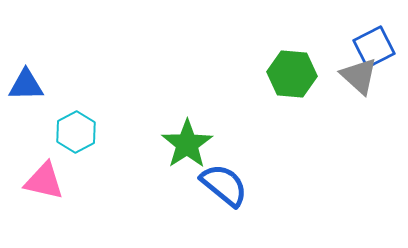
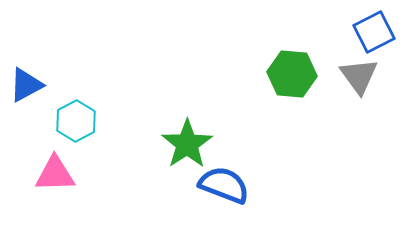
blue square: moved 15 px up
gray triangle: rotated 12 degrees clockwise
blue triangle: rotated 27 degrees counterclockwise
cyan hexagon: moved 11 px up
pink triangle: moved 11 px right, 7 px up; rotated 15 degrees counterclockwise
blue semicircle: rotated 18 degrees counterclockwise
